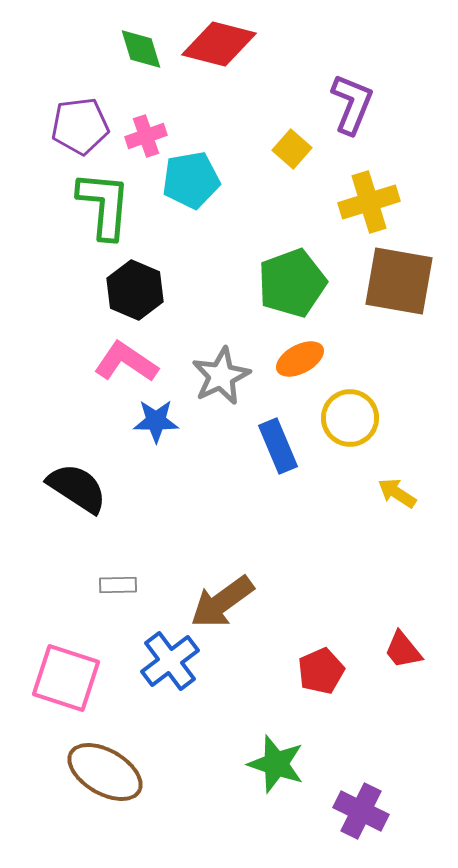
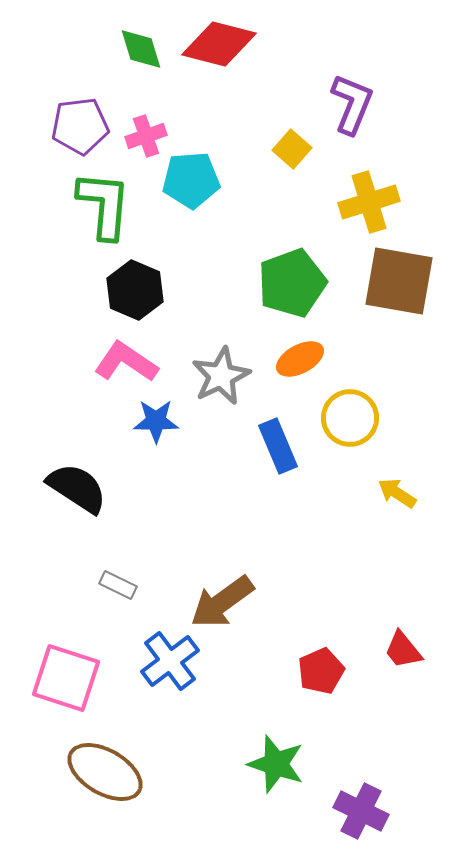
cyan pentagon: rotated 6 degrees clockwise
gray rectangle: rotated 27 degrees clockwise
